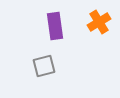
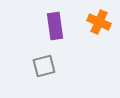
orange cross: rotated 35 degrees counterclockwise
